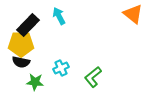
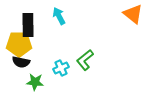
black rectangle: rotated 45 degrees counterclockwise
yellow pentagon: moved 2 px left
green L-shape: moved 8 px left, 17 px up
